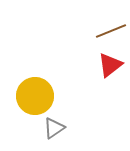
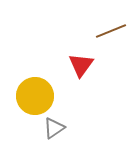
red triangle: moved 29 px left; rotated 16 degrees counterclockwise
